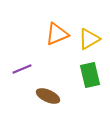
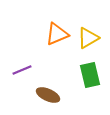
yellow triangle: moved 1 px left, 1 px up
purple line: moved 1 px down
brown ellipse: moved 1 px up
